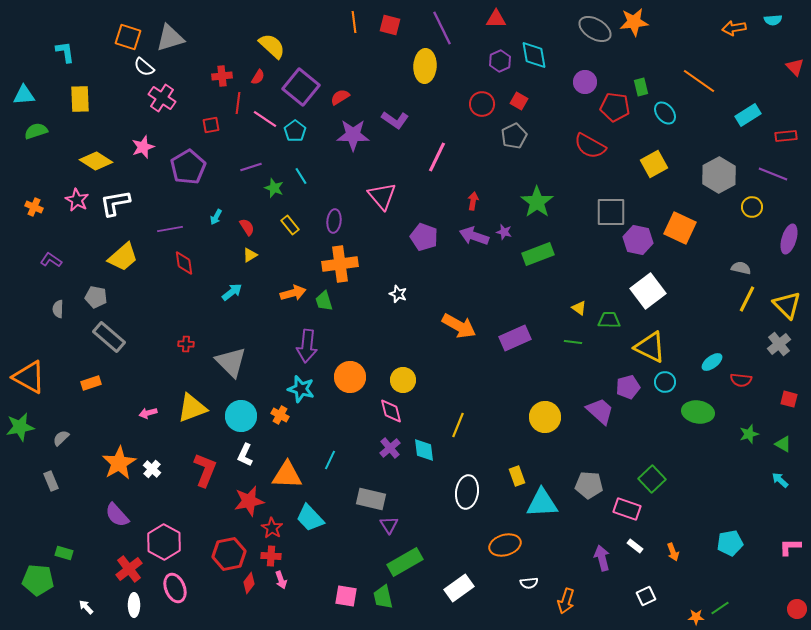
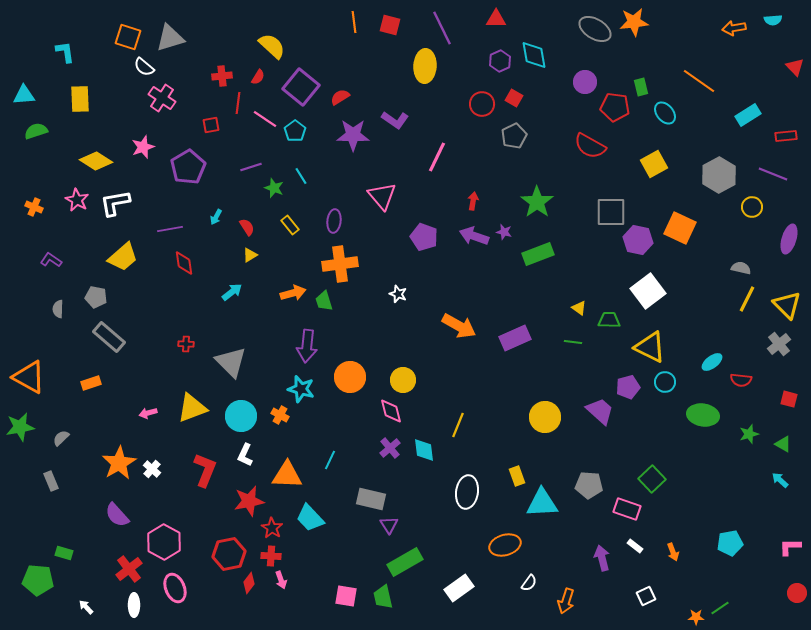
red square at (519, 101): moved 5 px left, 3 px up
green ellipse at (698, 412): moved 5 px right, 3 px down
white semicircle at (529, 583): rotated 48 degrees counterclockwise
red circle at (797, 609): moved 16 px up
